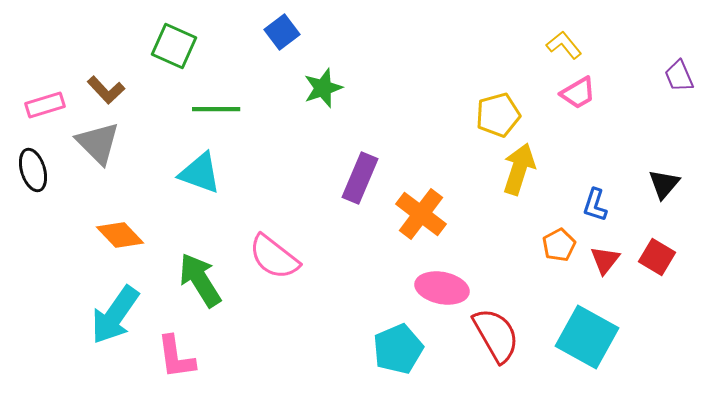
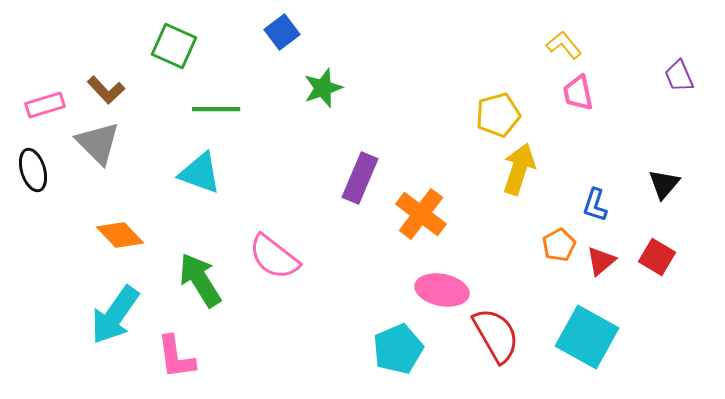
pink trapezoid: rotated 108 degrees clockwise
red triangle: moved 4 px left, 1 px down; rotated 12 degrees clockwise
pink ellipse: moved 2 px down
